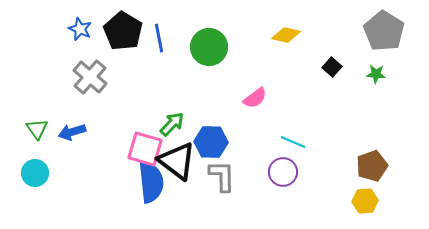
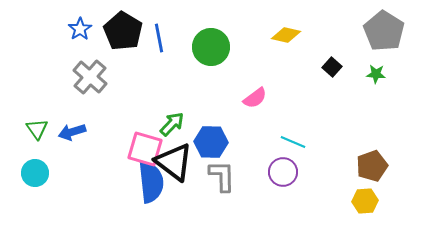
blue star: rotated 15 degrees clockwise
green circle: moved 2 px right
black triangle: moved 3 px left, 1 px down
